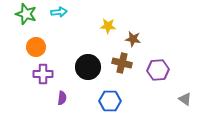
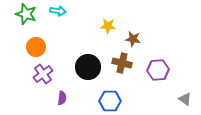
cyan arrow: moved 1 px left, 1 px up; rotated 14 degrees clockwise
purple cross: rotated 36 degrees counterclockwise
